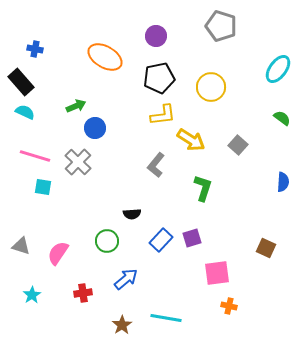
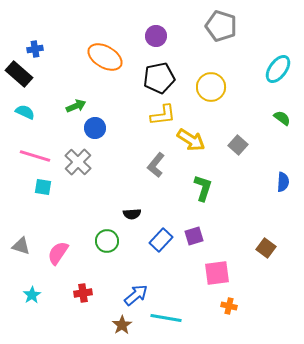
blue cross: rotated 21 degrees counterclockwise
black rectangle: moved 2 px left, 8 px up; rotated 8 degrees counterclockwise
purple square: moved 2 px right, 2 px up
brown square: rotated 12 degrees clockwise
blue arrow: moved 10 px right, 16 px down
